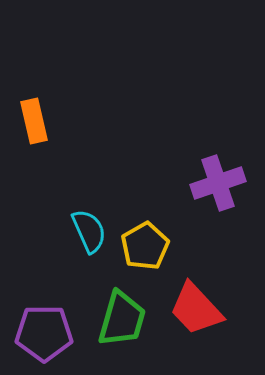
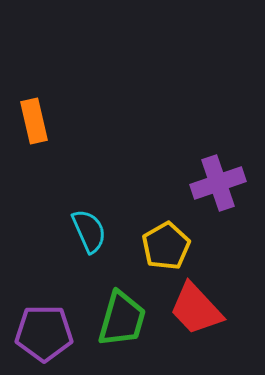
yellow pentagon: moved 21 px right
